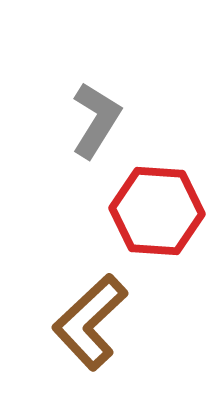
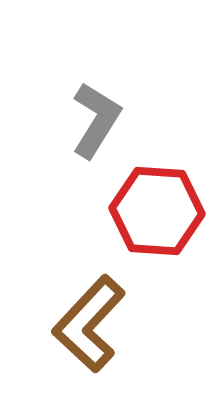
brown L-shape: moved 1 px left, 2 px down; rotated 4 degrees counterclockwise
